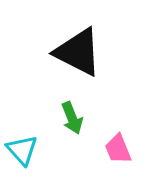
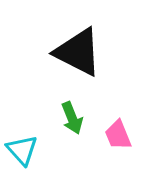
pink trapezoid: moved 14 px up
